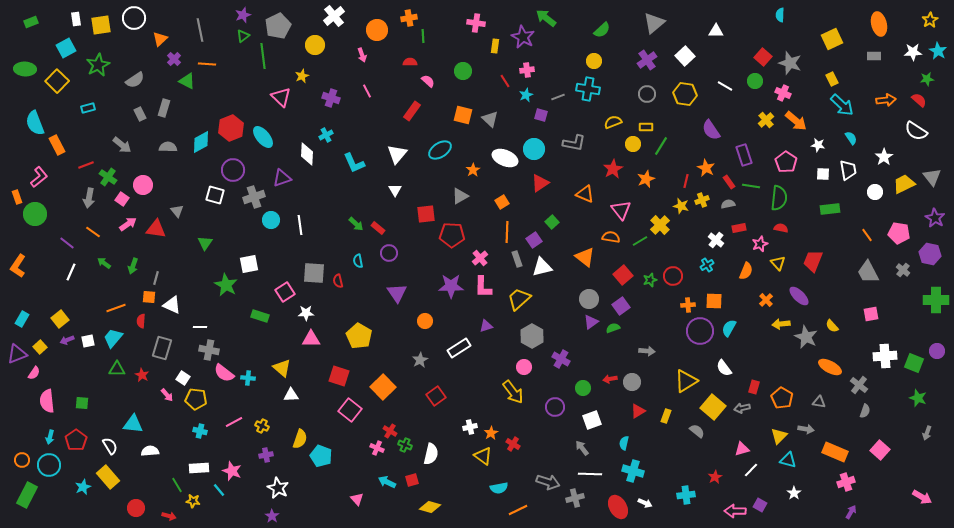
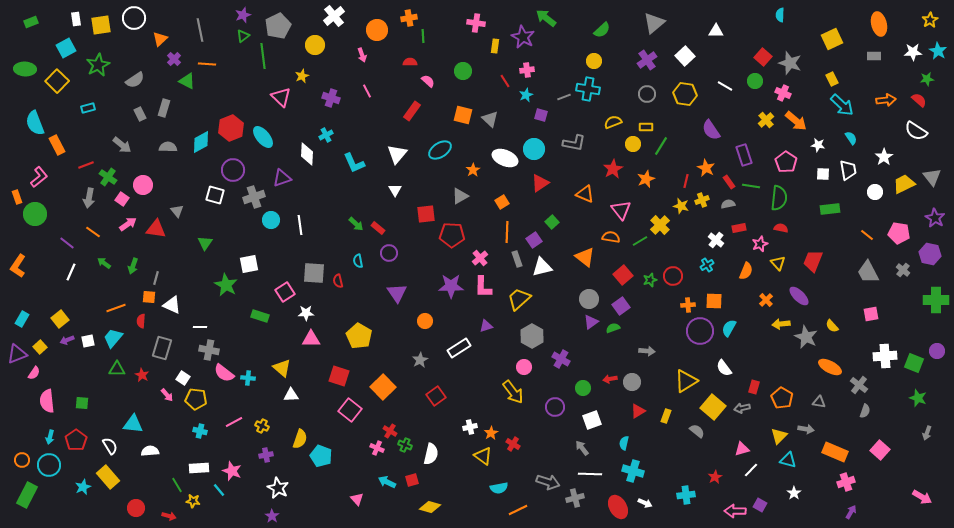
gray line at (558, 97): moved 6 px right
orange line at (867, 235): rotated 16 degrees counterclockwise
